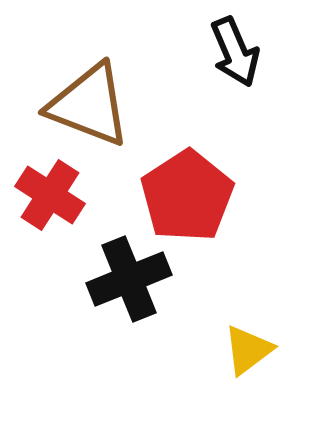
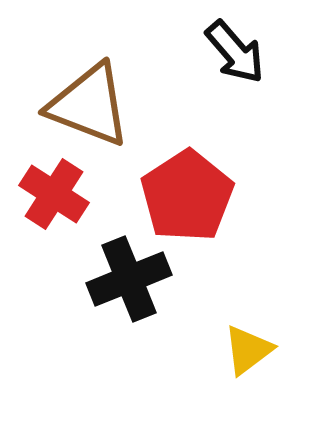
black arrow: rotated 18 degrees counterclockwise
red cross: moved 4 px right, 1 px up
